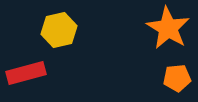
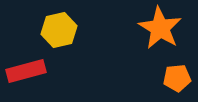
orange star: moved 8 px left
red rectangle: moved 2 px up
